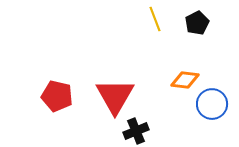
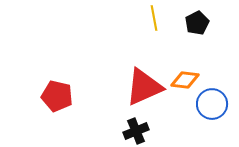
yellow line: moved 1 px left, 1 px up; rotated 10 degrees clockwise
red triangle: moved 29 px right, 9 px up; rotated 36 degrees clockwise
